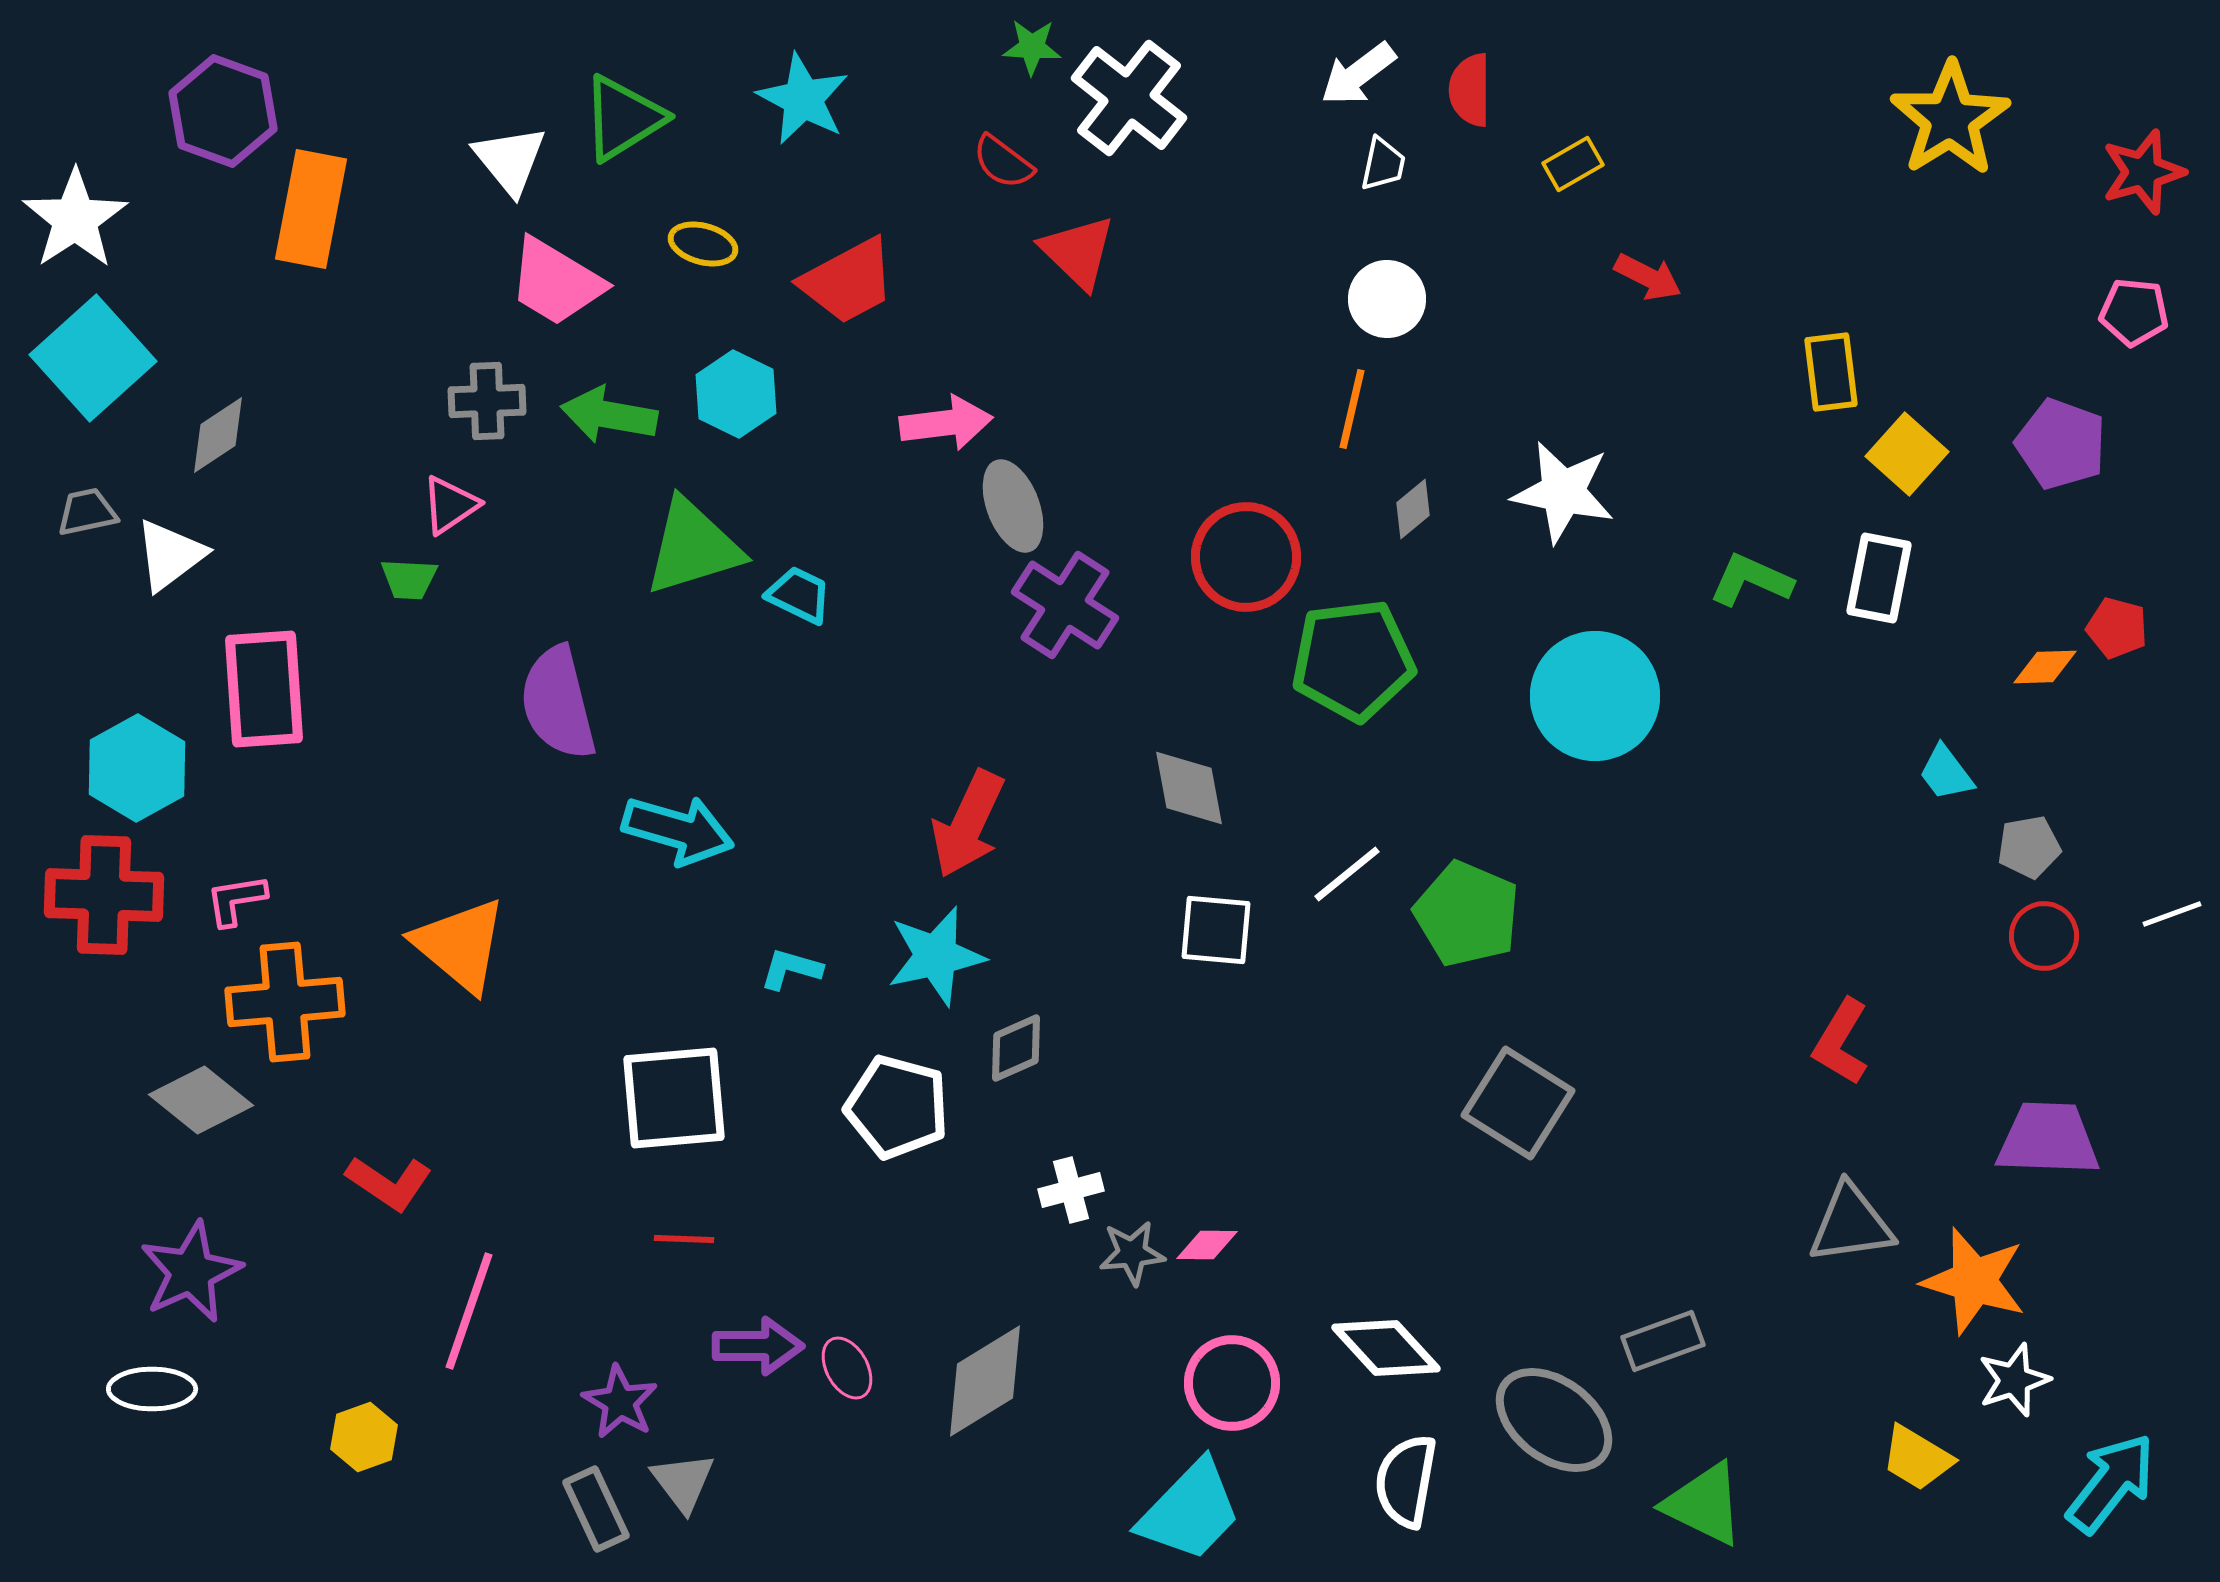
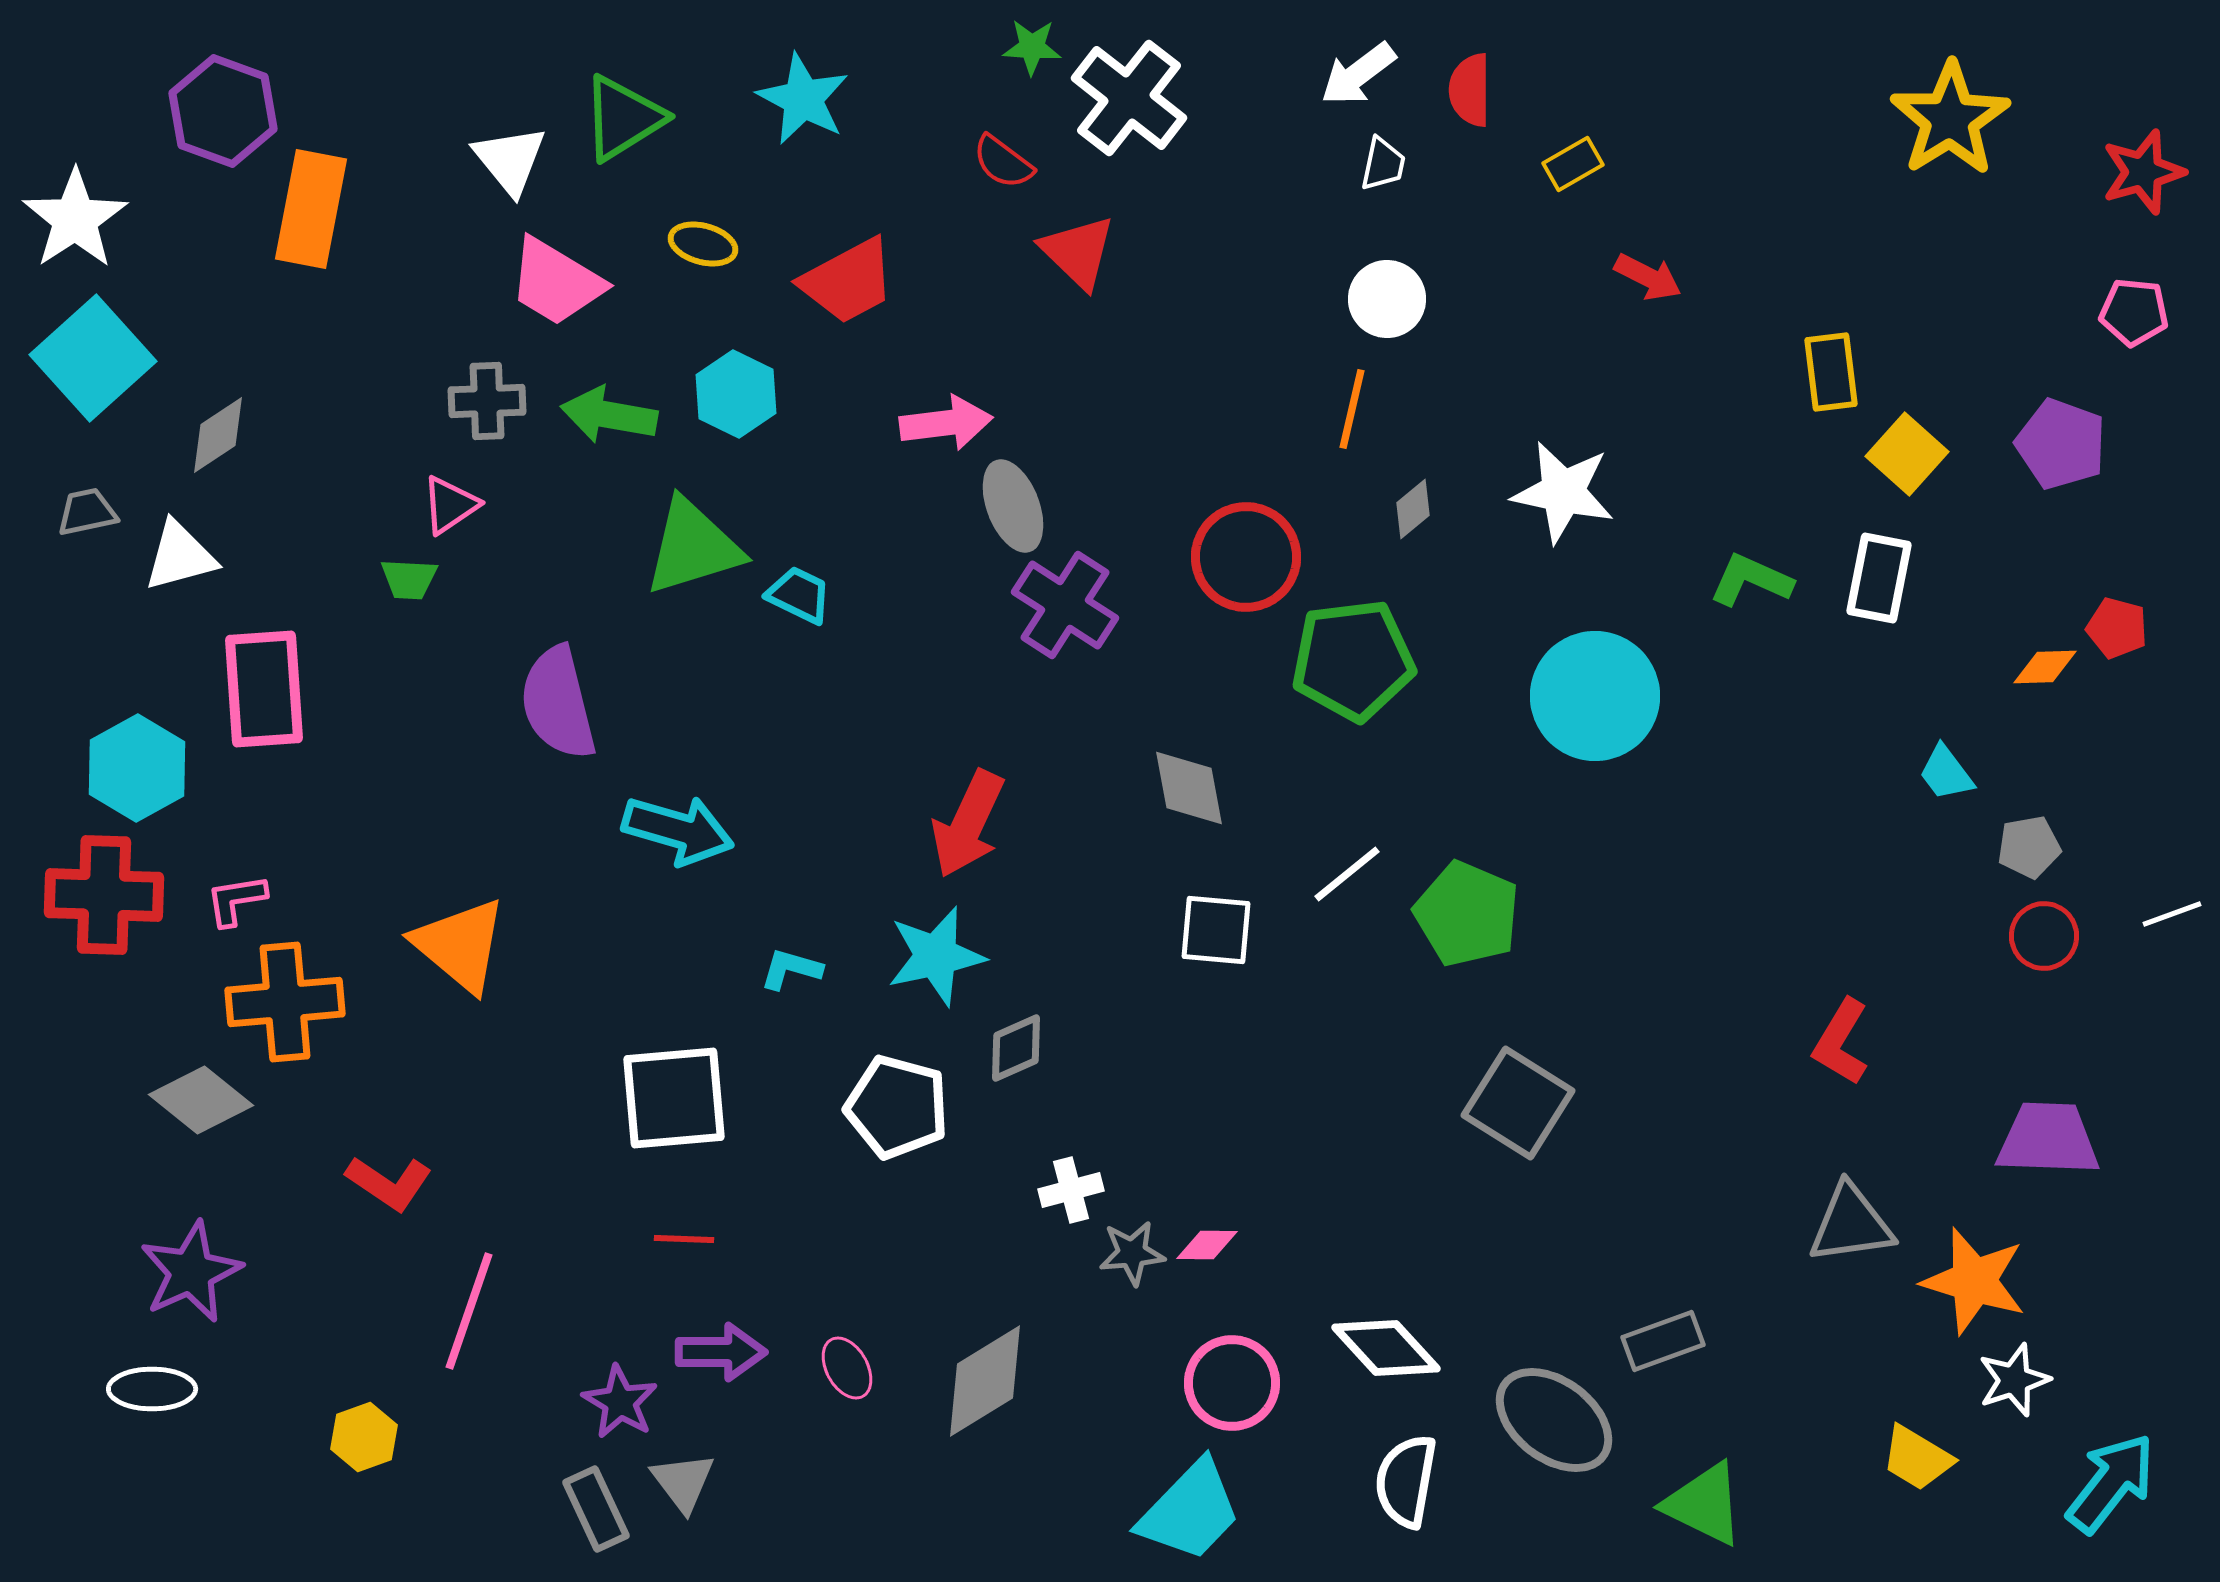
white triangle at (170, 555): moved 10 px right, 1 px down; rotated 22 degrees clockwise
purple arrow at (758, 1346): moved 37 px left, 6 px down
